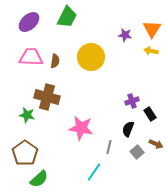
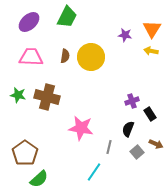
brown semicircle: moved 10 px right, 5 px up
green star: moved 9 px left, 20 px up
